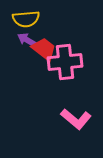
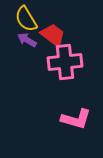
yellow semicircle: rotated 64 degrees clockwise
red trapezoid: moved 9 px right, 14 px up
pink L-shape: rotated 24 degrees counterclockwise
